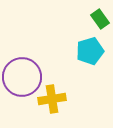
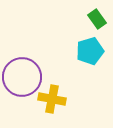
green rectangle: moved 3 px left
yellow cross: rotated 20 degrees clockwise
